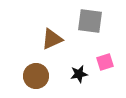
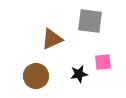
pink square: moved 2 px left; rotated 12 degrees clockwise
